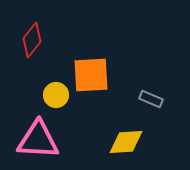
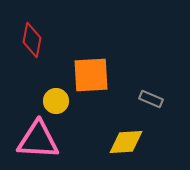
red diamond: rotated 28 degrees counterclockwise
yellow circle: moved 6 px down
